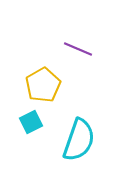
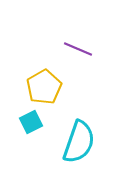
yellow pentagon: moved 1 px right, 2 px down
cyan semicircle: moved 2 px down
